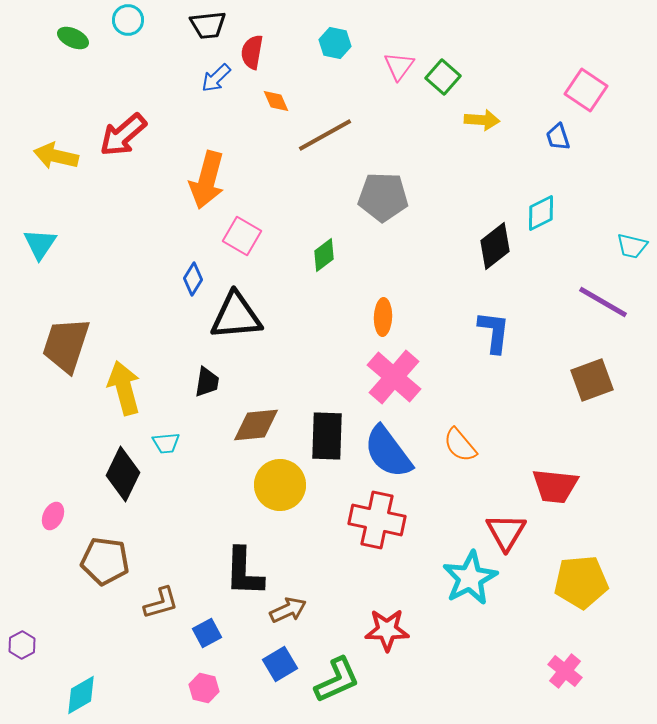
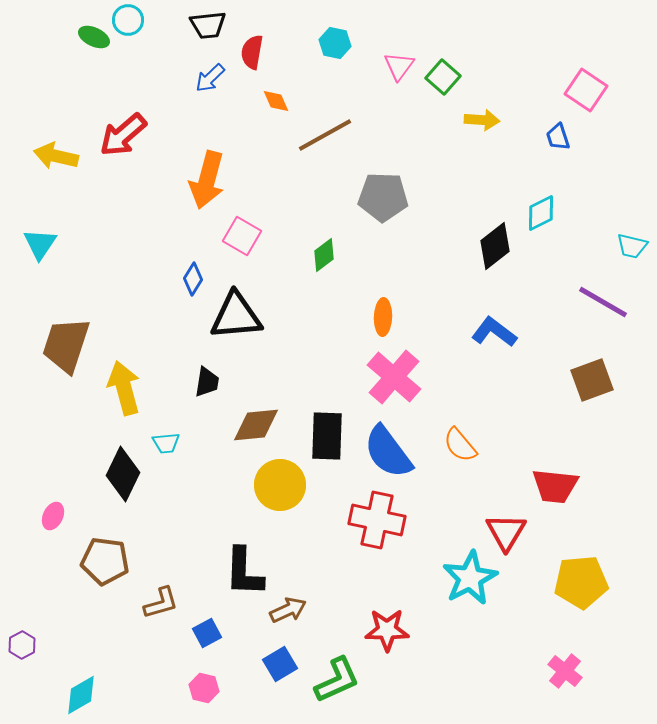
green ellipse at (73, 38): moved 21 px right, 1 px up
blue arrow at (216, 78): moved 6 px left
blue L-shape at (494, 332): rotated 60 degrees counterclockwise
